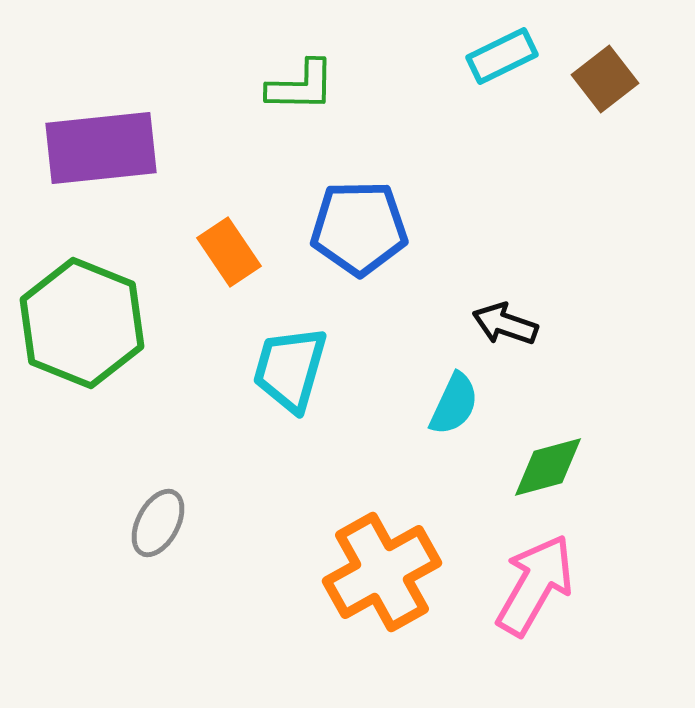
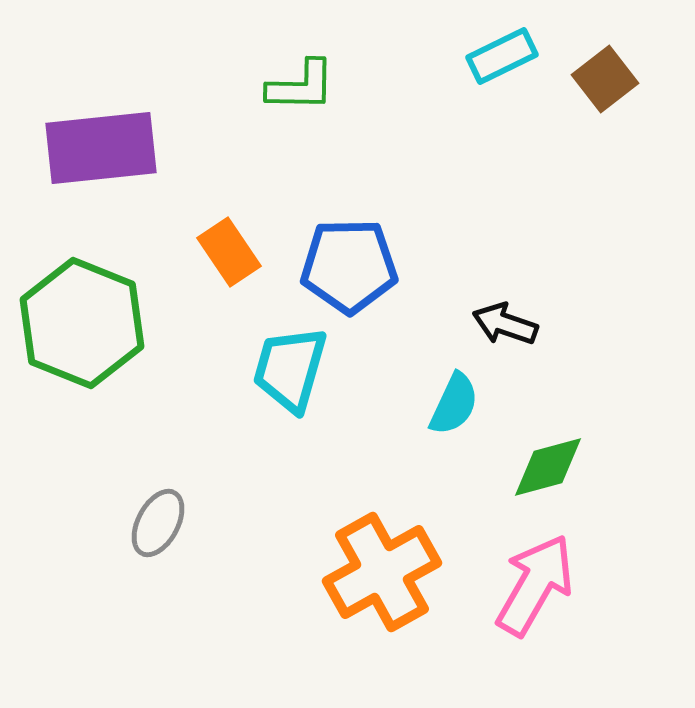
blue pentagon: moved 10 px left, 38 px down
